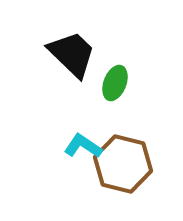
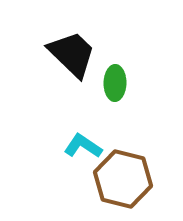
green ellipse: rotated 20 degrees counterclockwise
brown hexagon: moved 15 px down
